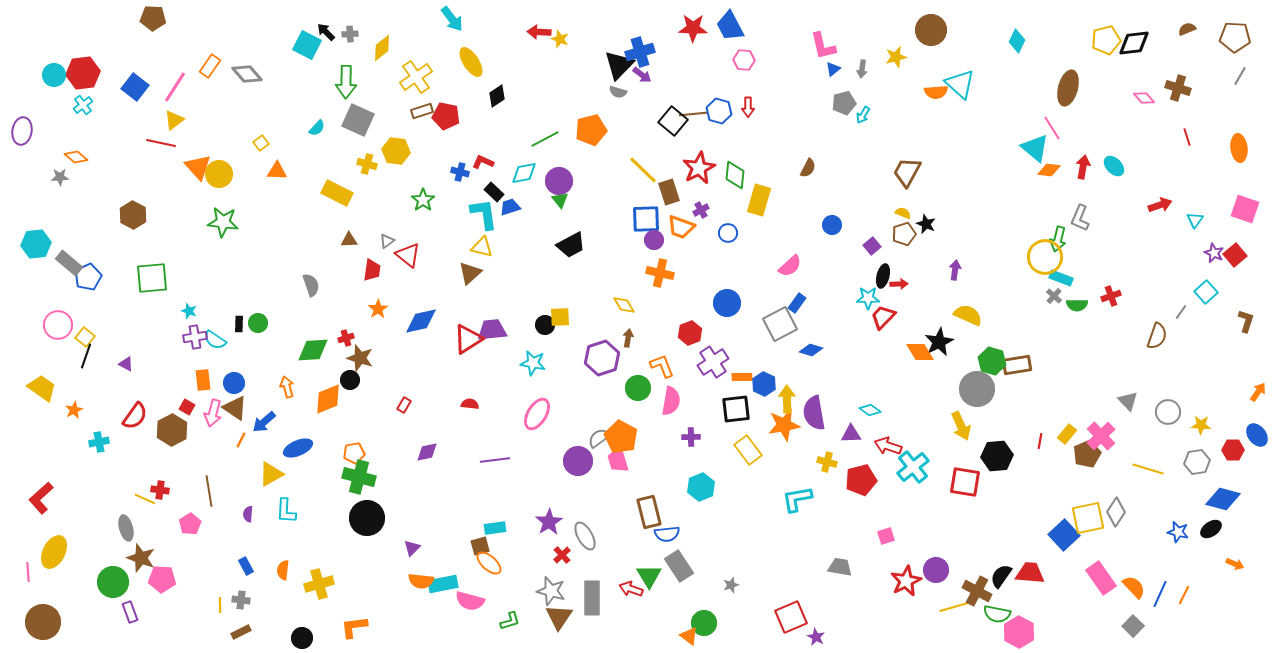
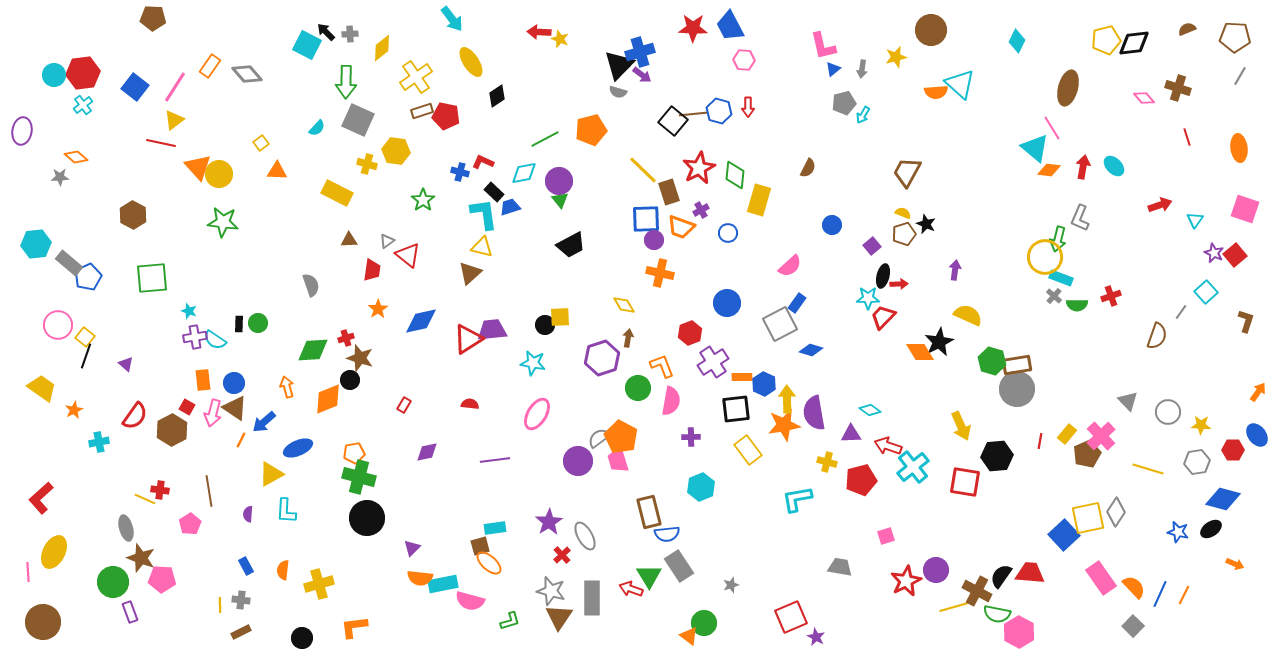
purple triangle at (126, 364): rotated 14 degrees clockwise
gray circle at (977, 389): moved 40 px right
orange semicircle at (421, 581): moved 1 px left, 3 px up
